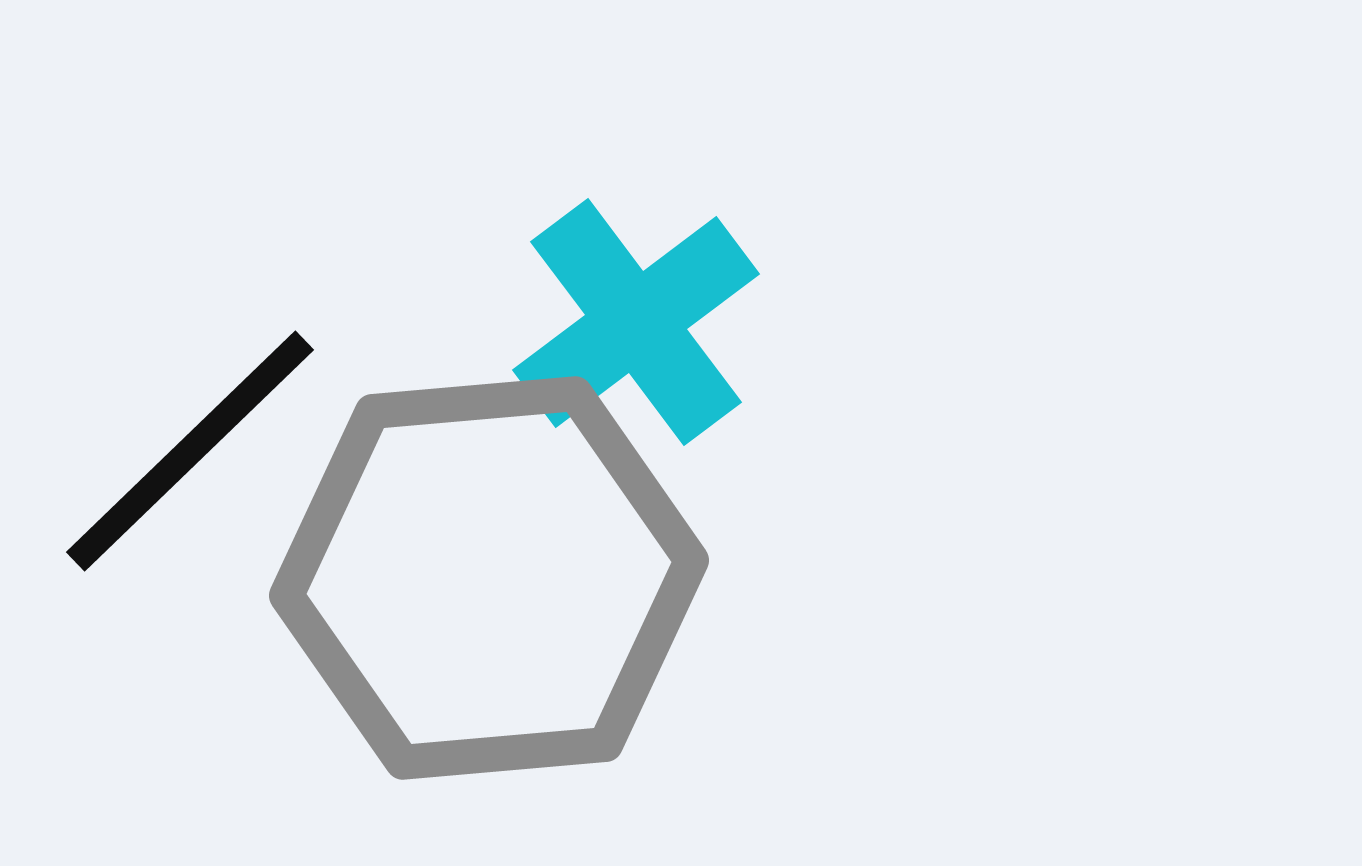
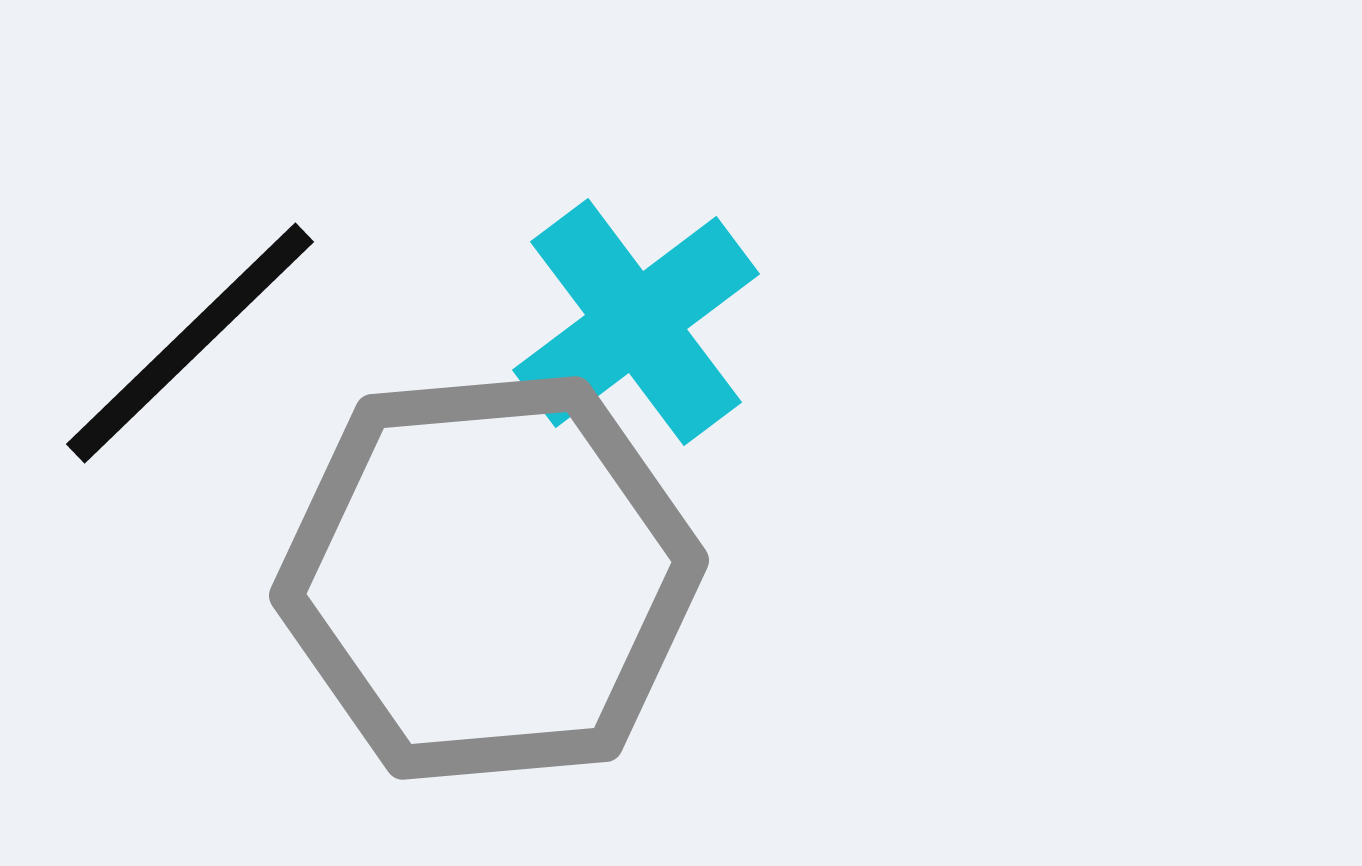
black line: moved 108 px up
